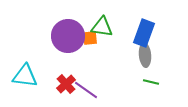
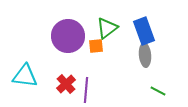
green triangle: moved 5 px right, 1 px down; rotated 45 degrees counterclockwise
blue rectangle: moved 2 px up; rotated 40 degrees counterclockwise
orange square: moved 6 px right, 8 px down
green line: moved 7 px right, 9 px down; rotated 14 degrees clockwise
purple line: rotated 60 degrees clockwise
